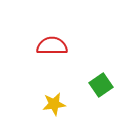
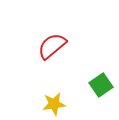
red semicircle: rotated 40 degrees counterclockwise
